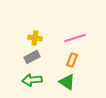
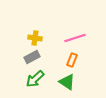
green arrow: moved 3 px right, 1 px up; rotated 36 degrees counterclockwise
